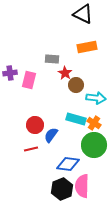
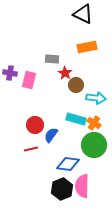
purple cross: rotated 16 degrees clockwise
